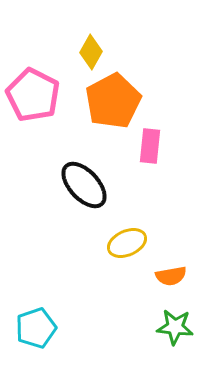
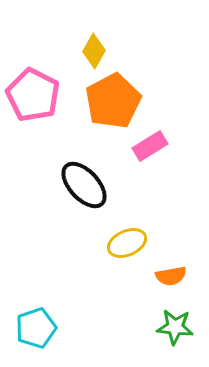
yellow diamond: moved 3 px right, 1 px up
pink rectangle: rotated 52 degrees clockwise
